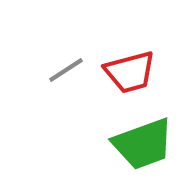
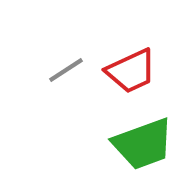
red trapezoid: moved 1 px right, 1 px up; rotated 10 degrees counterclockwise
